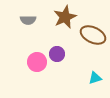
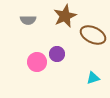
brown star: moved 1 px up
cyan triangle: moved 2 px left
